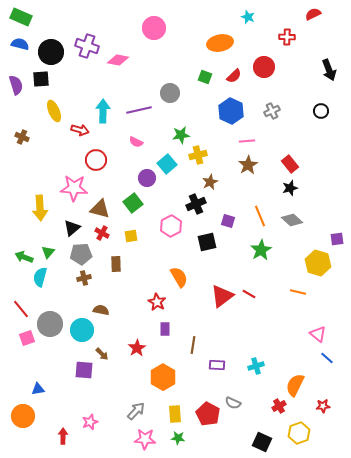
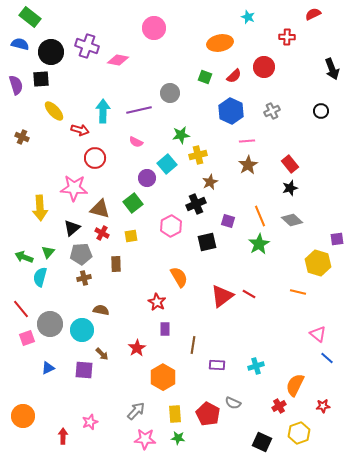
green rectangle at (21, 17): moved 9 px right; rotated 15 degrees clockwise
black arrow at (329, 70): moved 3 px right, 1 px up
yellow ellipse at (54, 111): rotated 20 degrees counterclockwise
red circle at (96, 160): moved 1 px left, 2 px up
green star at (261, 250): moved 2 px left, 6 px up
blue triangle at (38, 389): moved 10 px right, 21 px up; rotated 16 degrees counterclockwise
